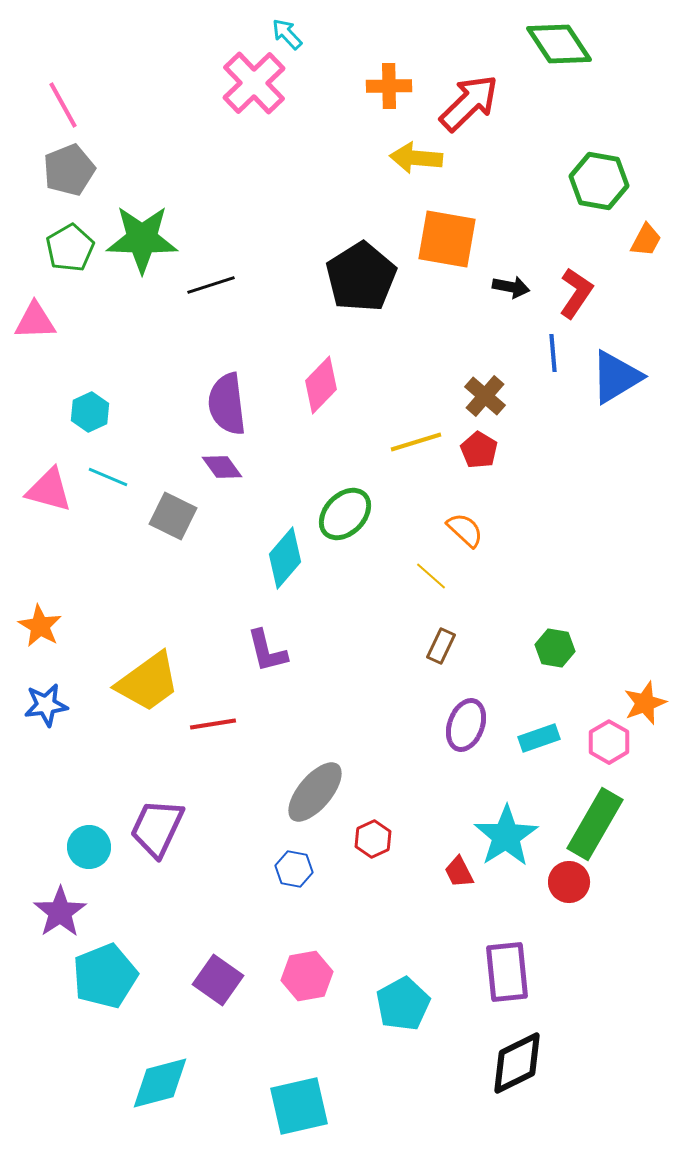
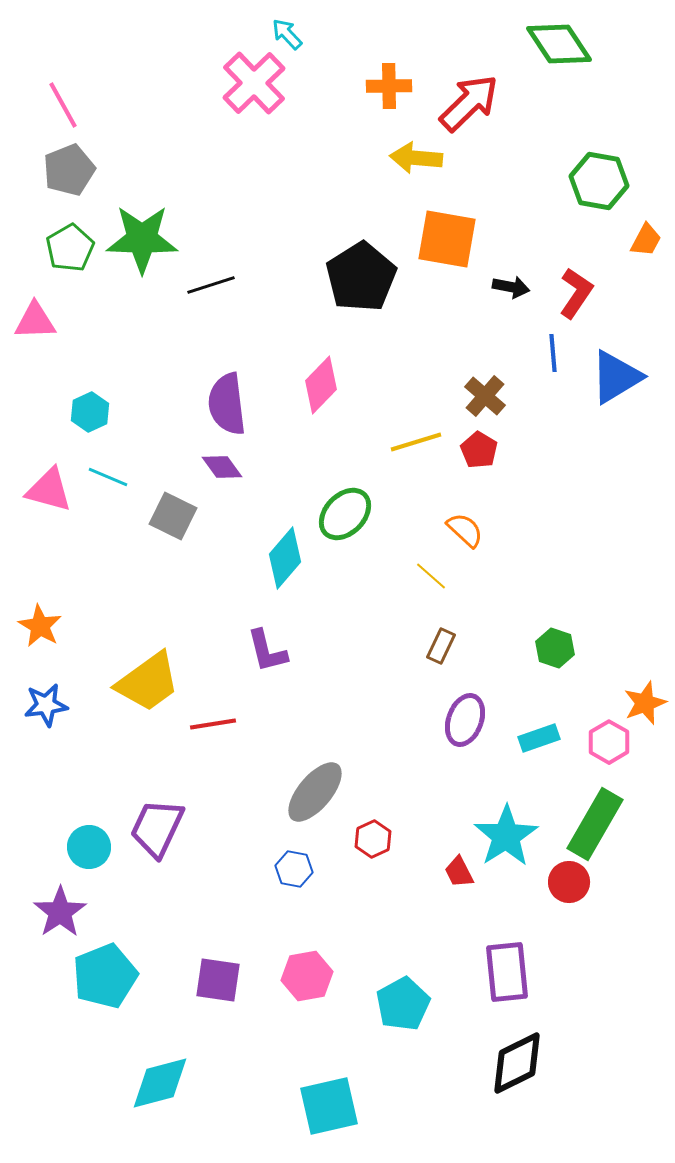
green hexagon at (555, 648): rotated 9 degrees clockwise
purple ellipse at (466, 725): moved 1 px left, 5 px up
purple square at (218, 980): rotated 27 degrees counterclockwise
cyan square at (299, 1106): moved 30 px right
